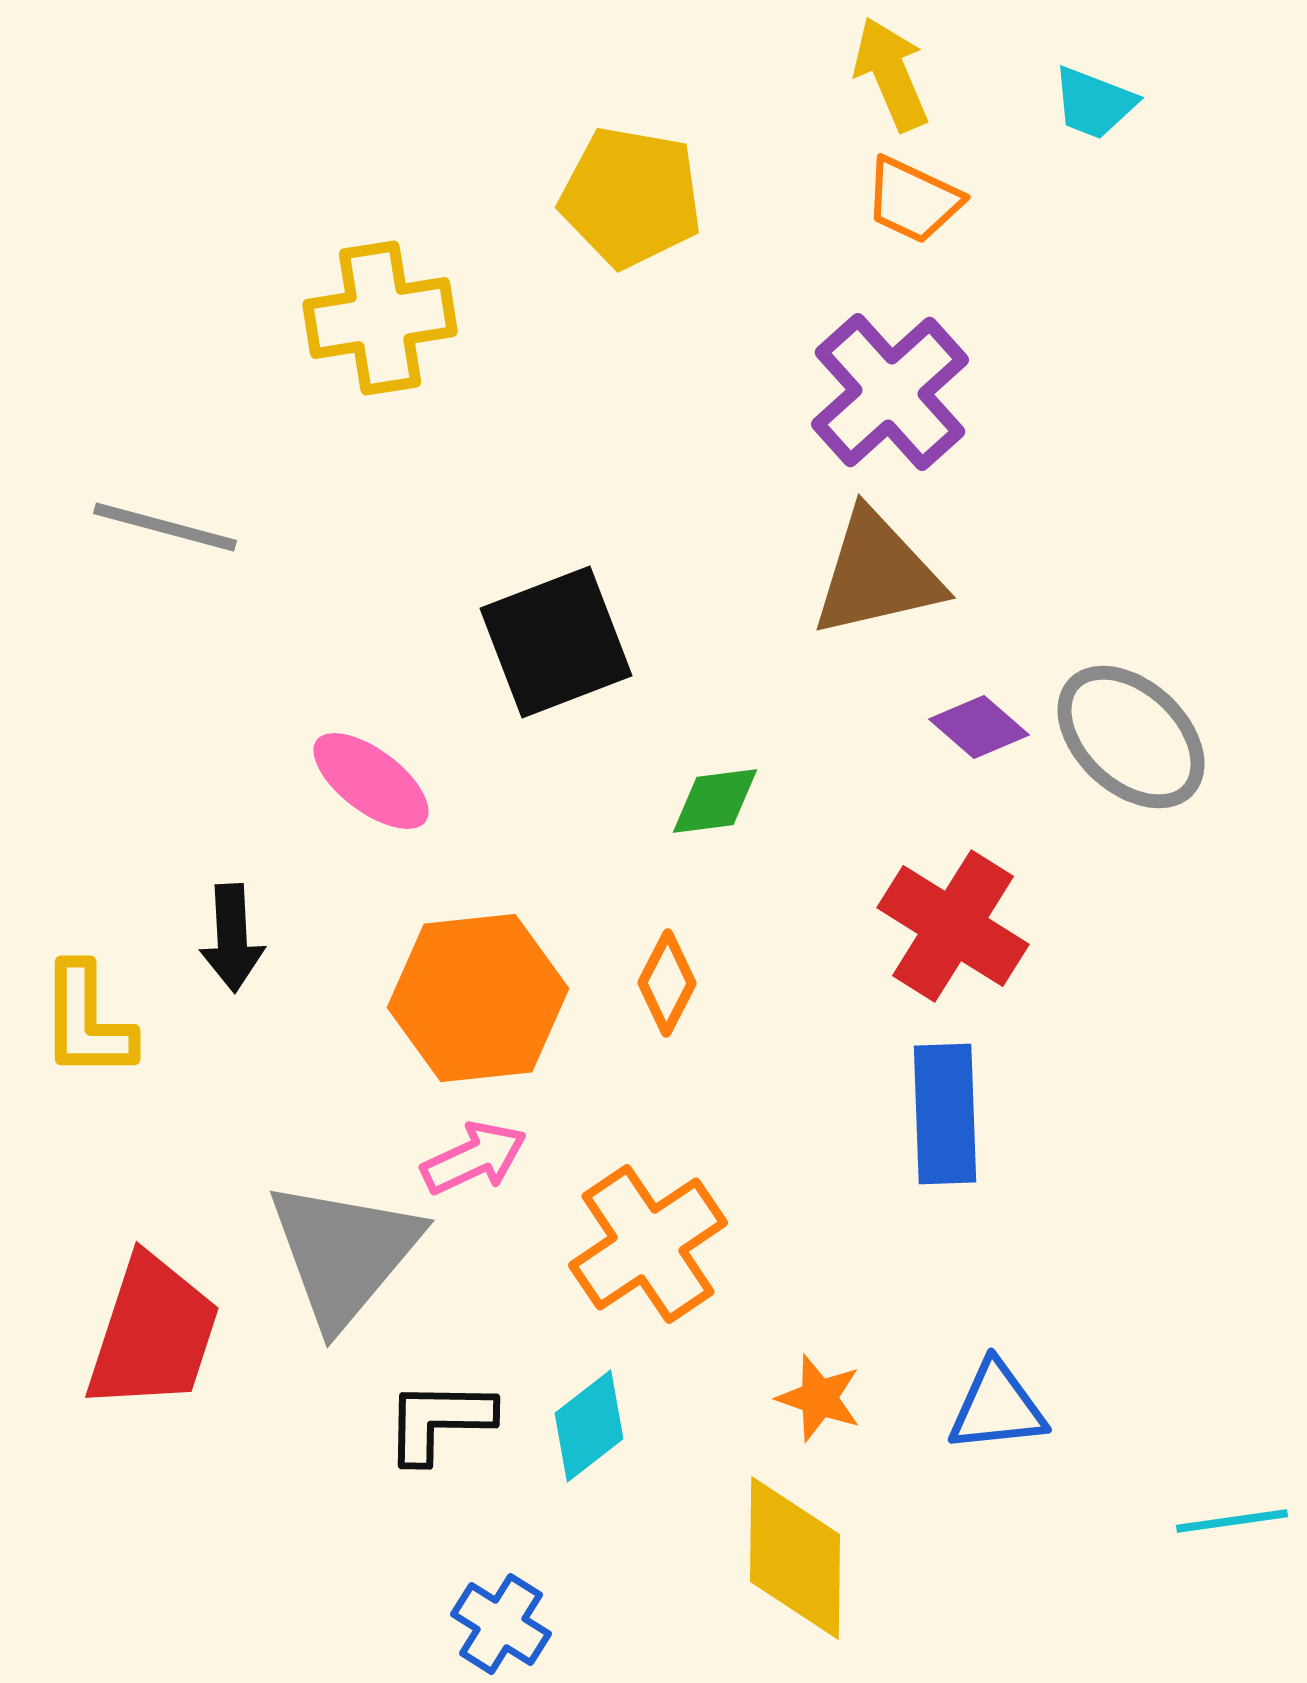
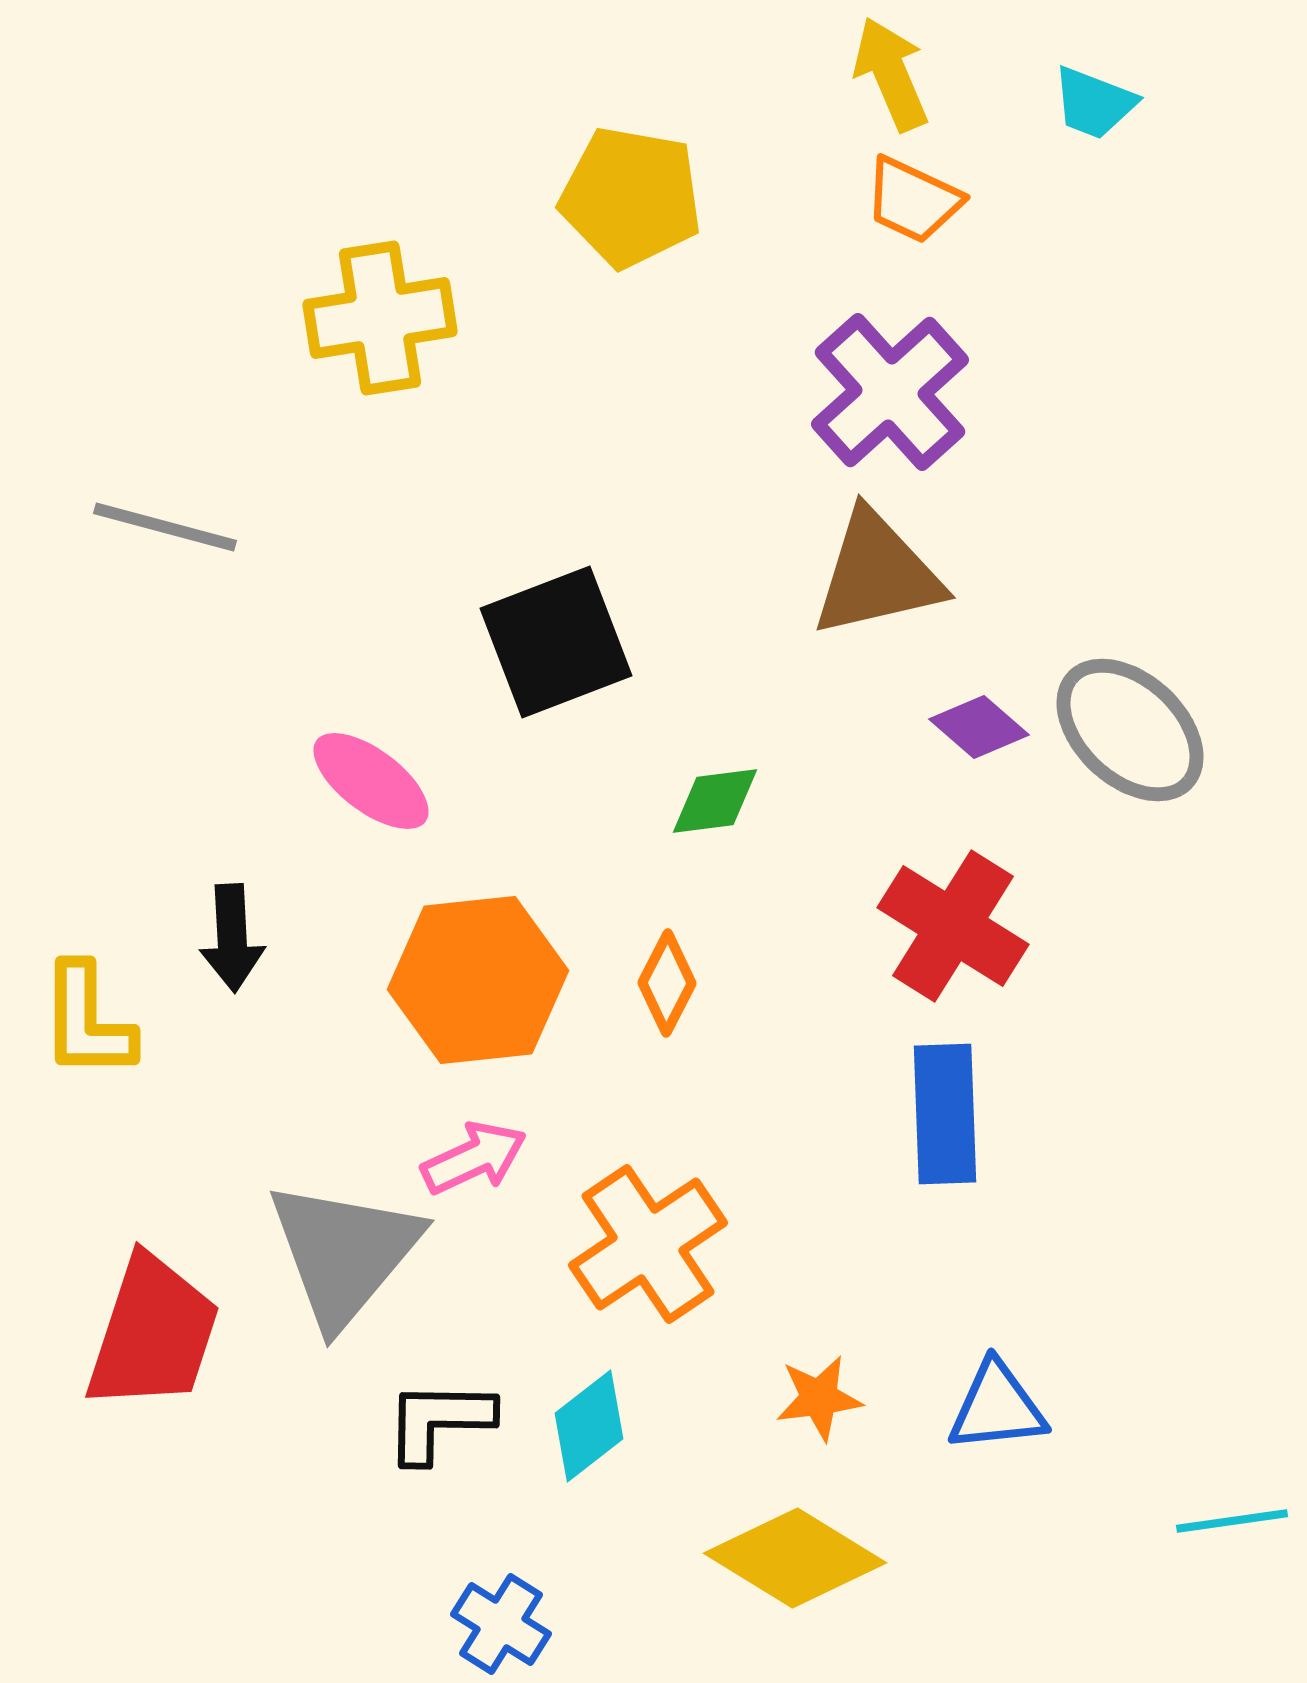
gray ellipse: moved 1 px left, 7 px up
orange hexagon: moved 18 px up
orange star: rotated 26 degrees counterclockwise
yellow diamond: rotated 59 degrees counterclockwise
